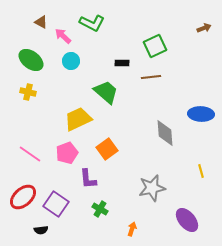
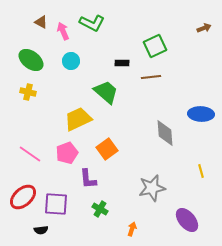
pink arrow: moved 5 px up; rotated 24 degrees clockwise
purple square: rotated 30 degrees counterclockwise
